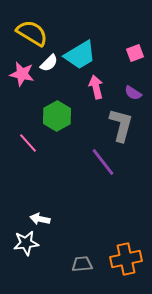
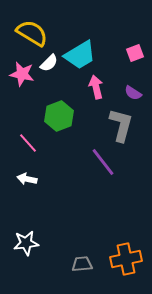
green hexagon: moved 2 px right; rotated 8 degrees clockwise
white arrow: moved 13 px left, 40 px up
